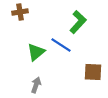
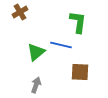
brown cross: rotated 21 degrees counterclockwise
green L-shape: rotated 35 degrees counterclockwise
blue line: rotated 20 degrees counterclockwise
brown square: moved 13 px left
